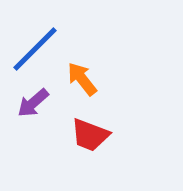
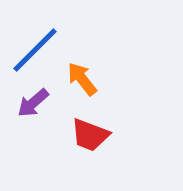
blue line: moved 1 px down
